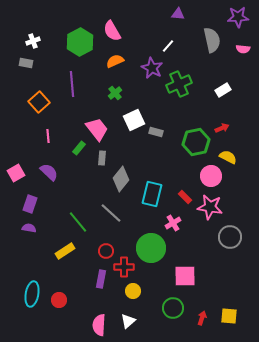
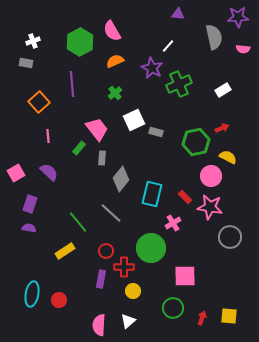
gray semicircle at (212, 40): moved 2 px right, 3 px up
